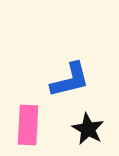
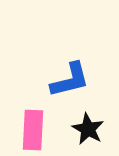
pink rectangle: moved 5 px right, 5 px down
